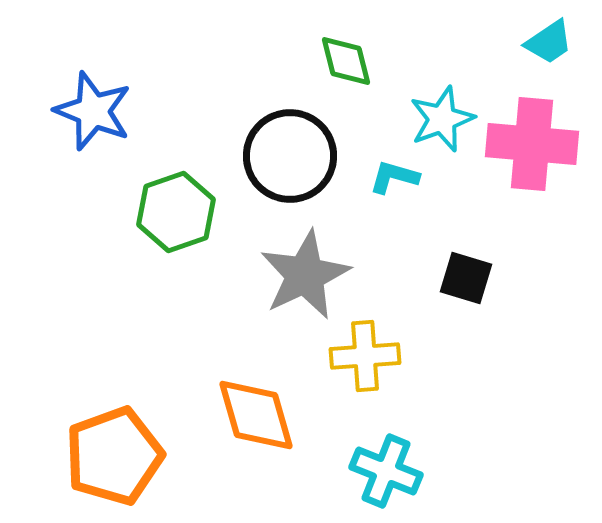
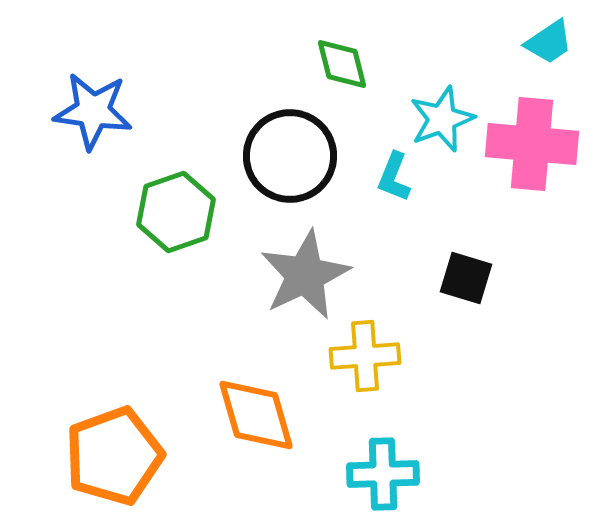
green diamond: moved 4 px left, 3 px down
blue star: rotated 14 degrees counterclockwise
cyan L-shape: rotated 84 degrees counterclockwise
cyan cross: moved 3 px left, 3 px down; rotated 24 degrees counterclockwise
